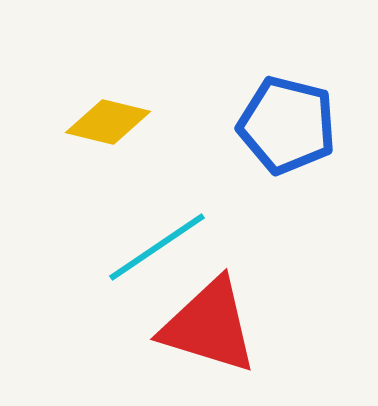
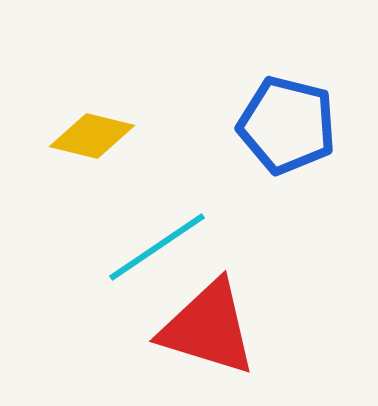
yellow diamond: moved 16 px left, 14 px down
red triangle: moved 1 px left, 2 px down
